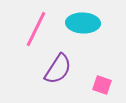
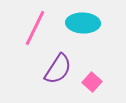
pink line: moved 1 px left, 1 px up
pink square: moved 10 px left, 3 px up; rotated 24 degrees clockwise
